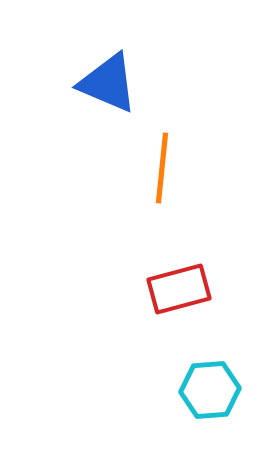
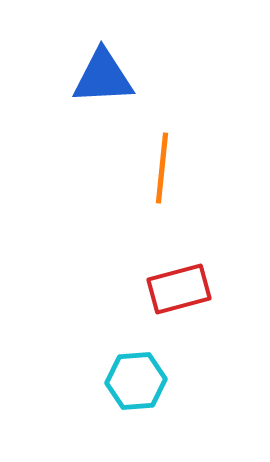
blue triangle: moved 5 px left, 6 px up; rotated 26 degrees counterclockwise
cyan hexagon: moved 74 px left, 9 px up
